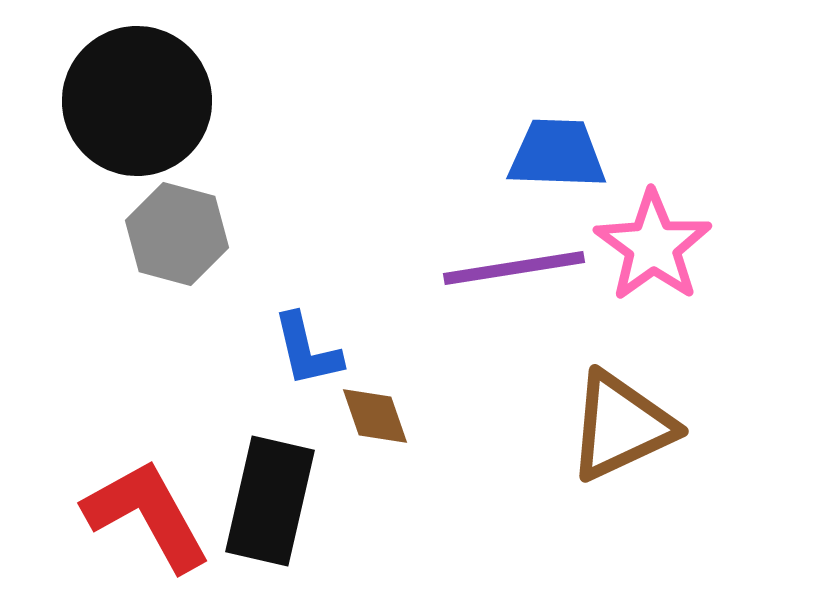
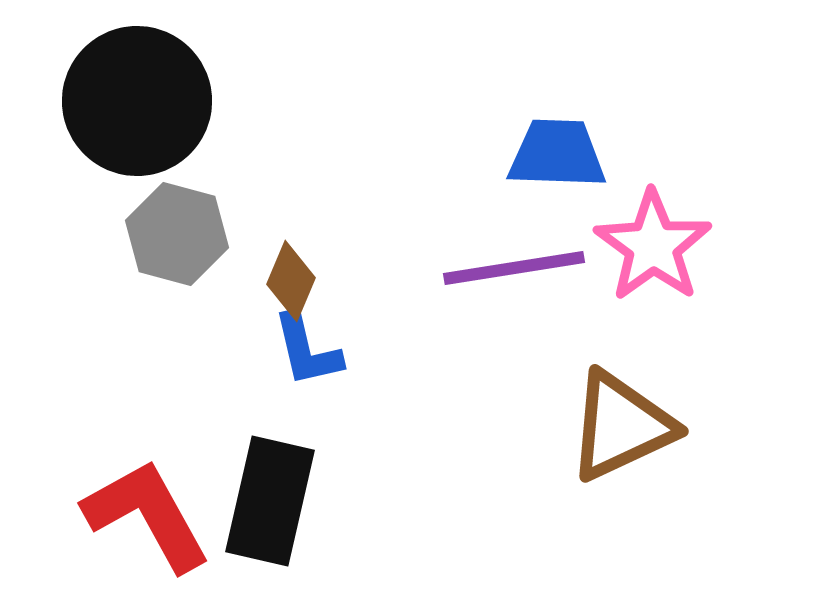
brown diamond: moved 84 px left, 135 px up; rotated 42 degrees clockwise
